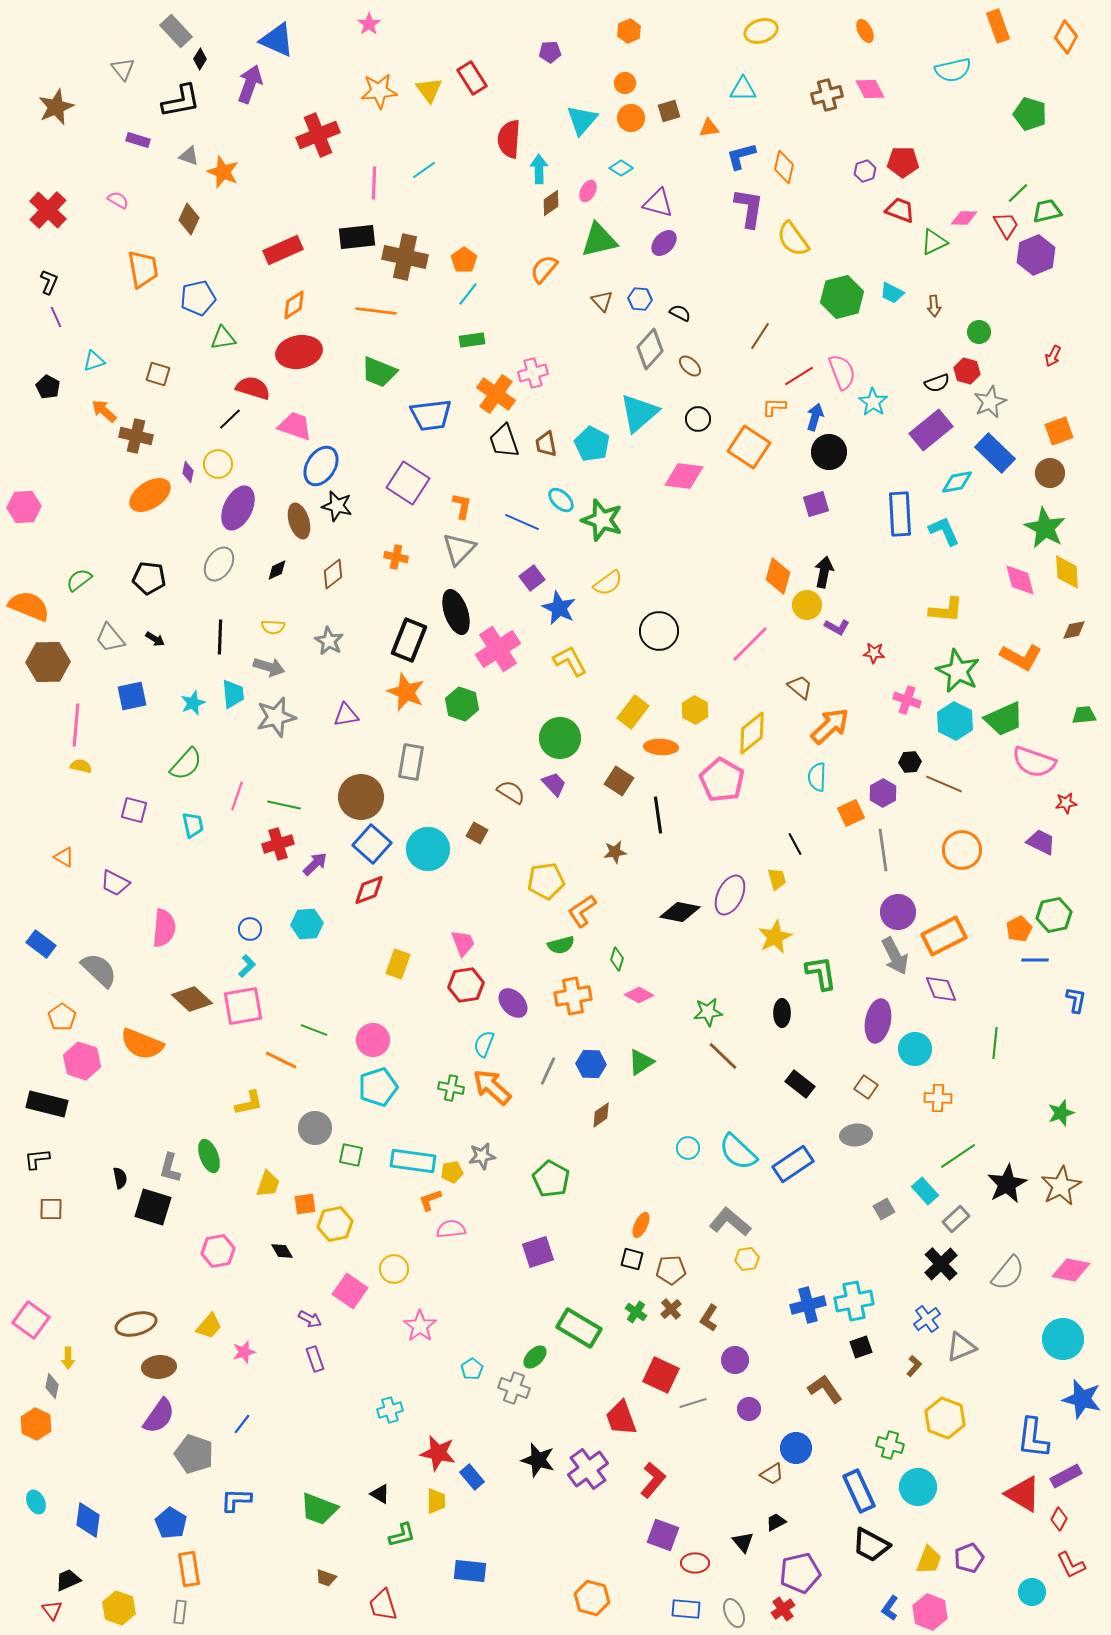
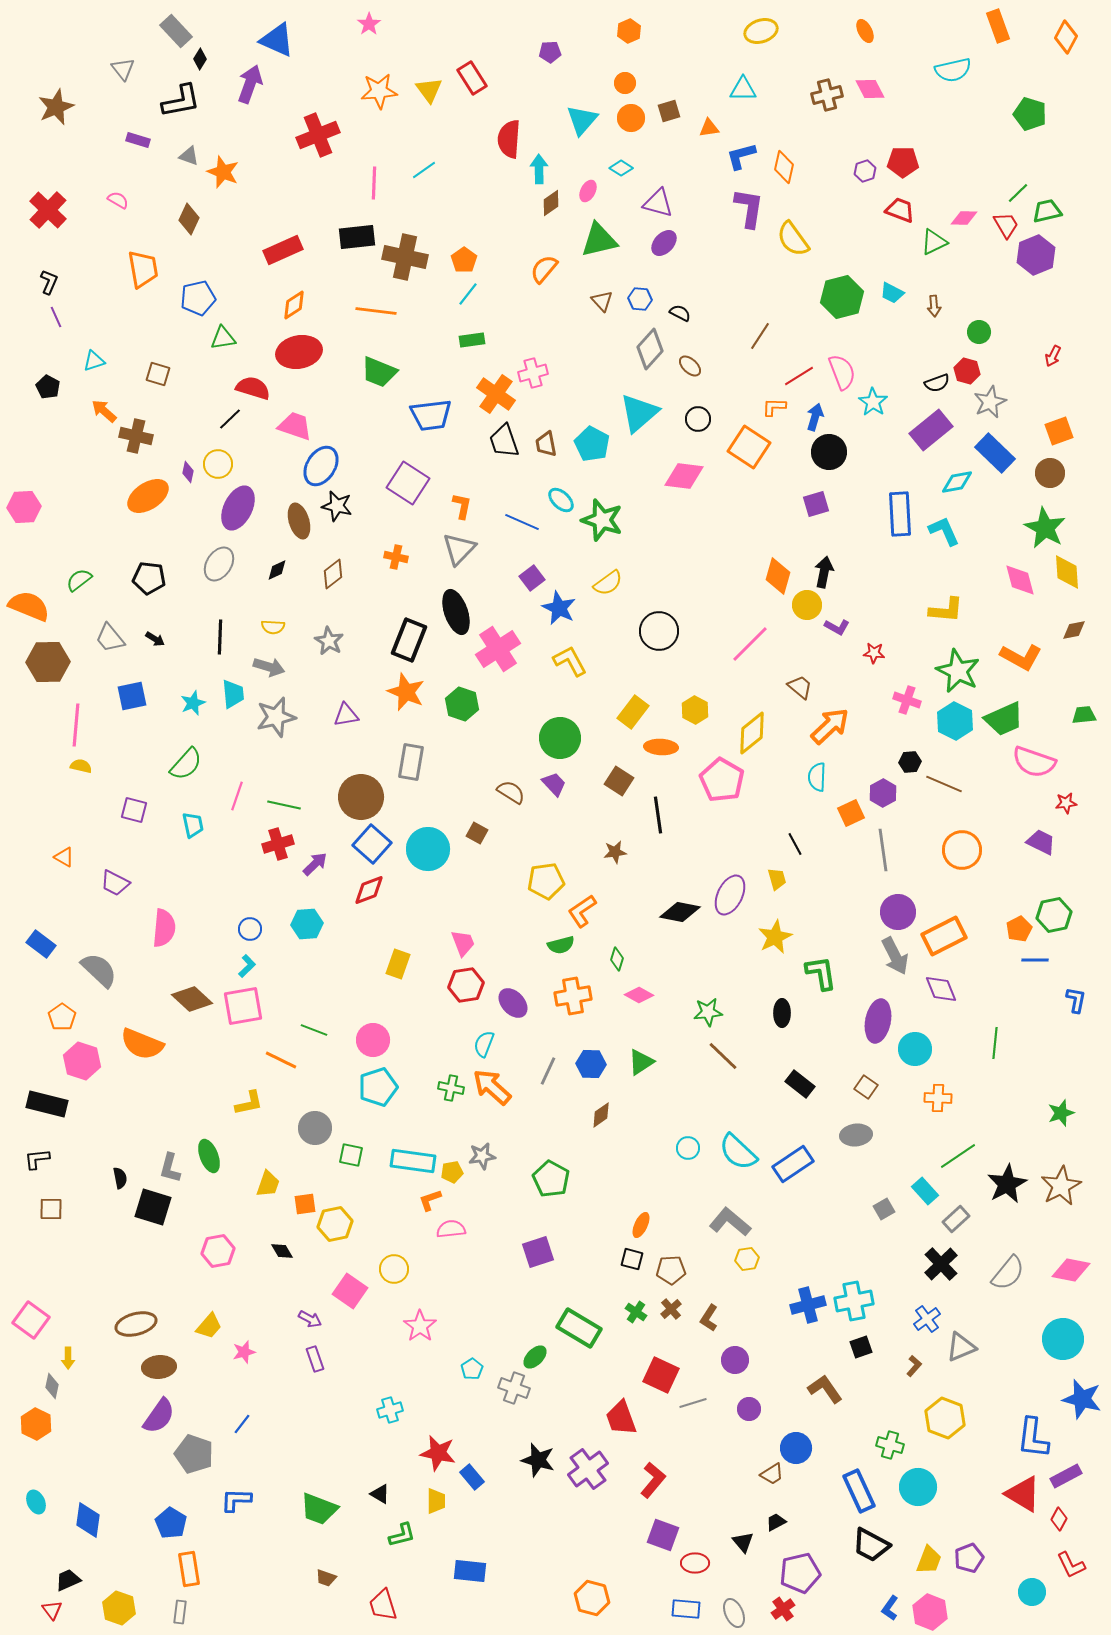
orange ellipse at (150, 495): moved 2 px left, 1 px down
